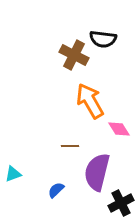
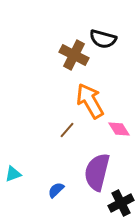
black semicircle: rotated 8 degrees clockwise
brown line: moved 3 px left, 16 px up; rotated 48 degrees counterclockwise
